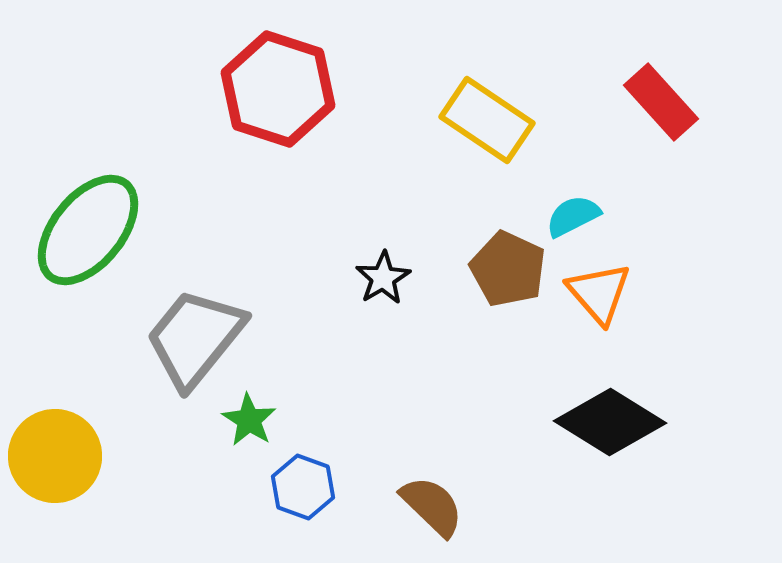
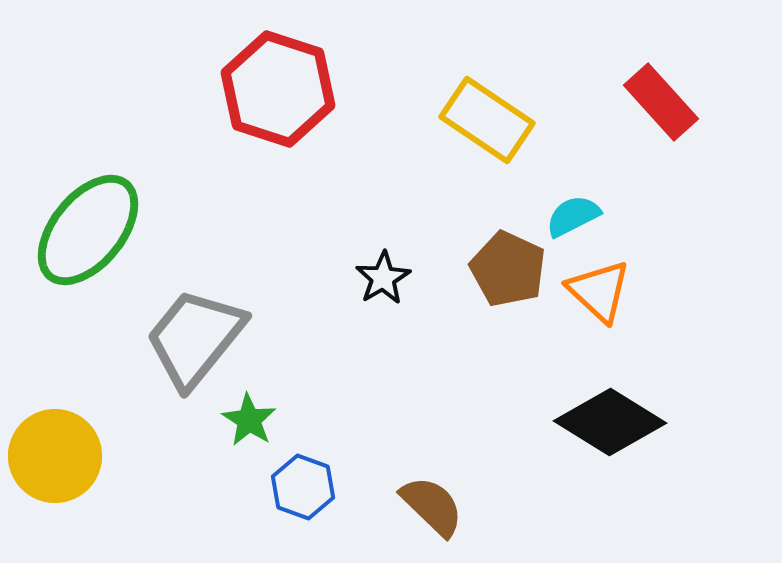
orange triangle: moved 2 px up; rotated 6 degrees counterclockwise
